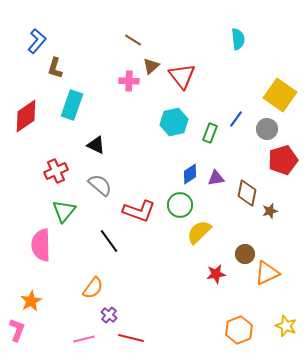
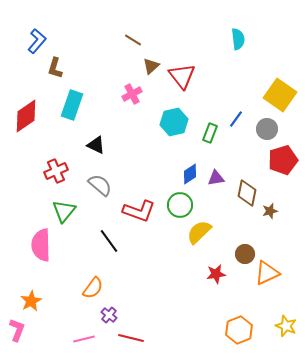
pink cross: moved 3 px right, 13 px down; rotated 30 degrees counterclockwise
